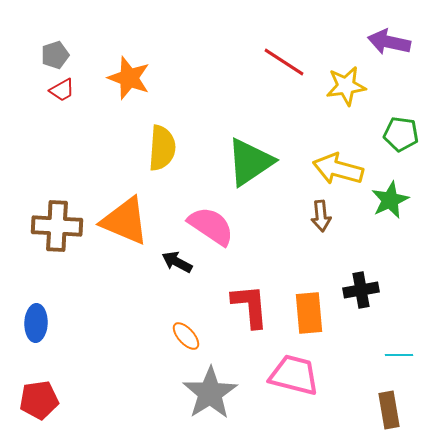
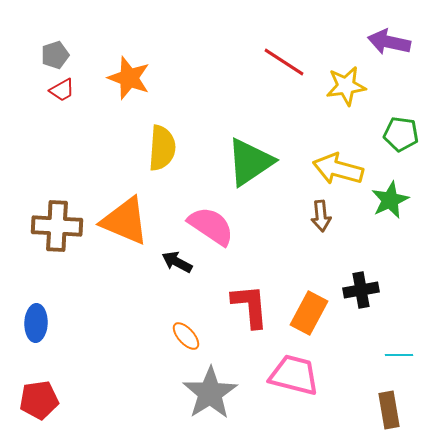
orange rectangle: rotated 33 degrees clockwise
